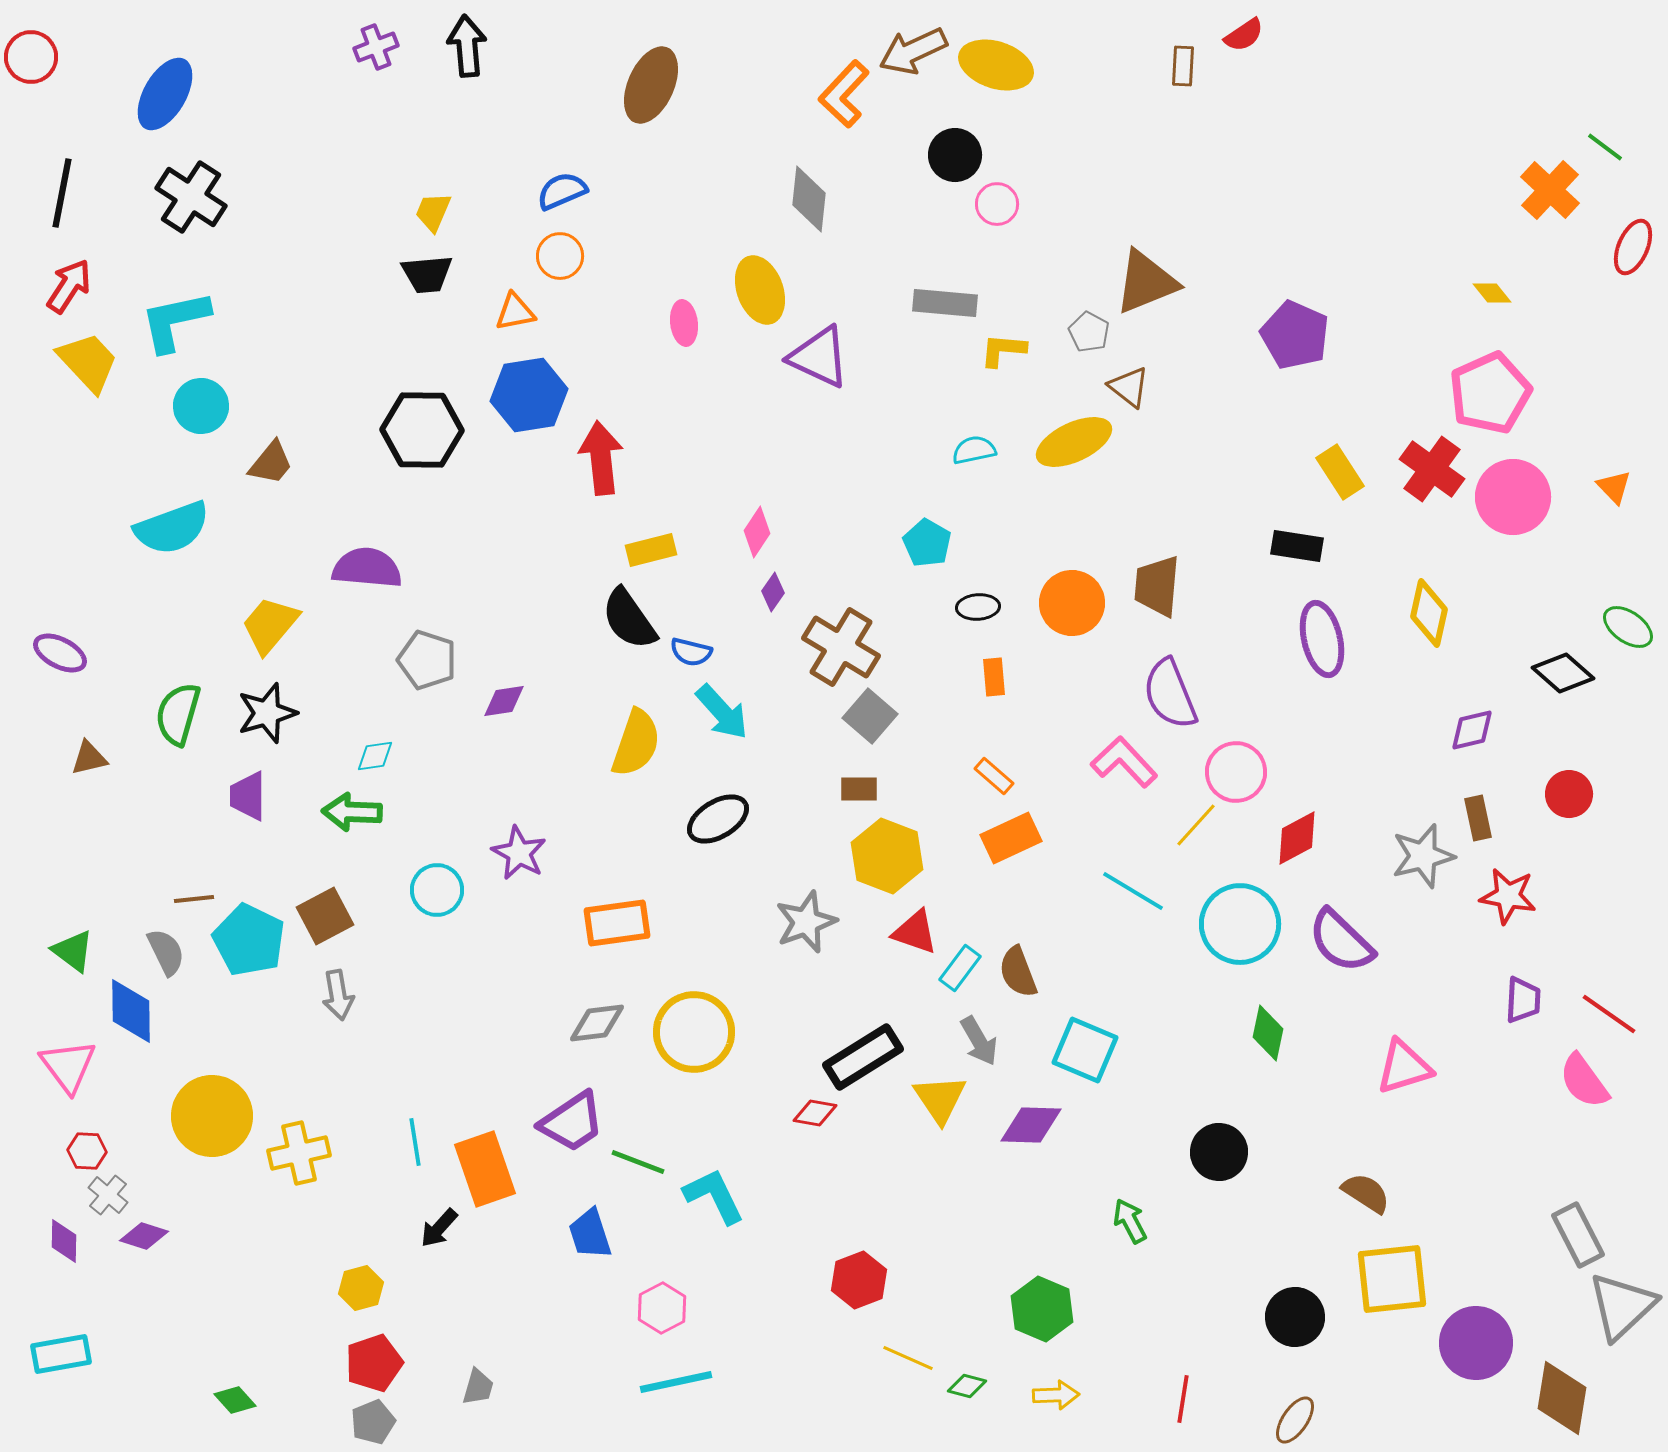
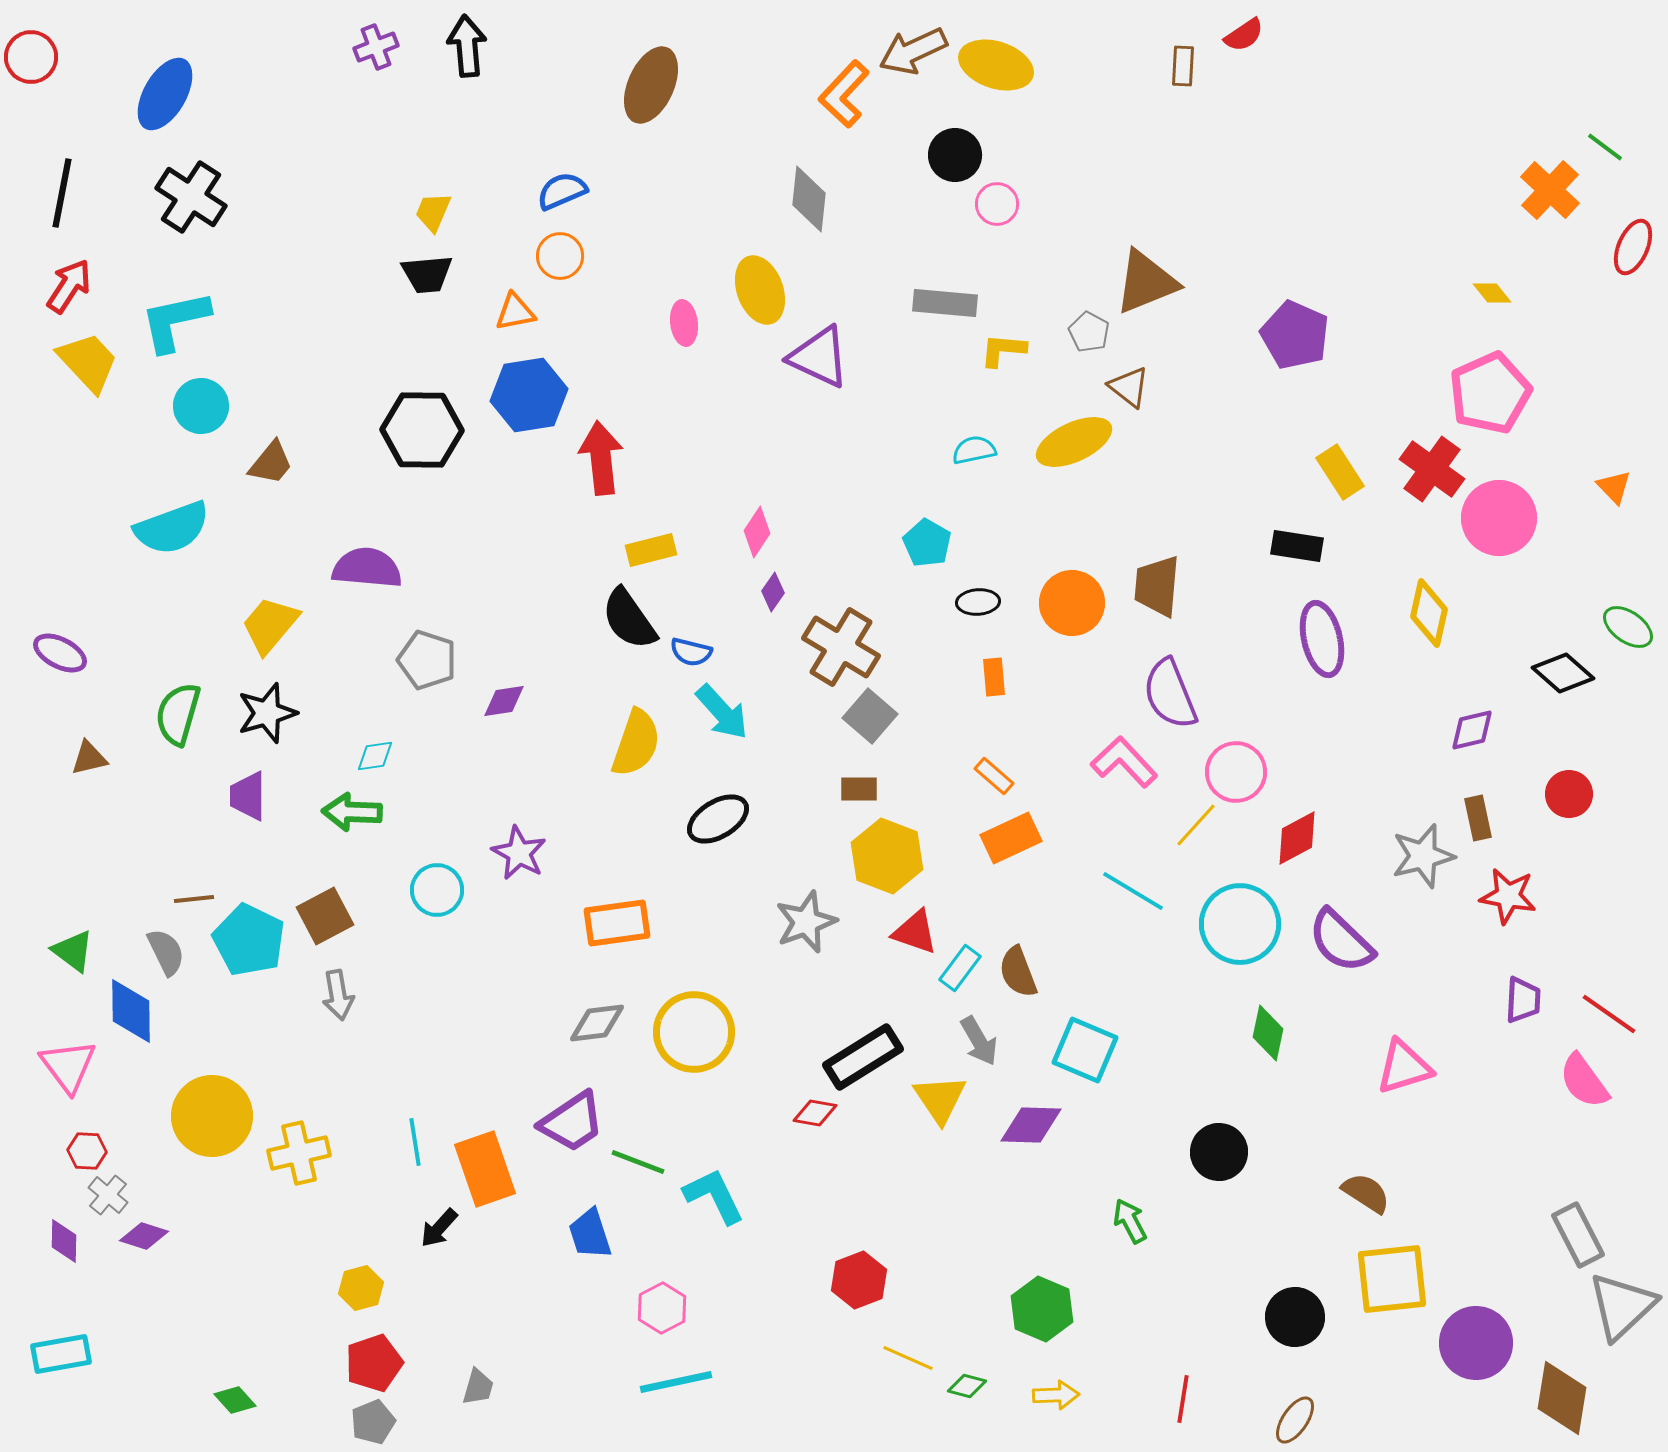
pink circle at (1513, 497): moved 14 px left, 21 px down
black ellipse at (978, 607): moved 5 px up
